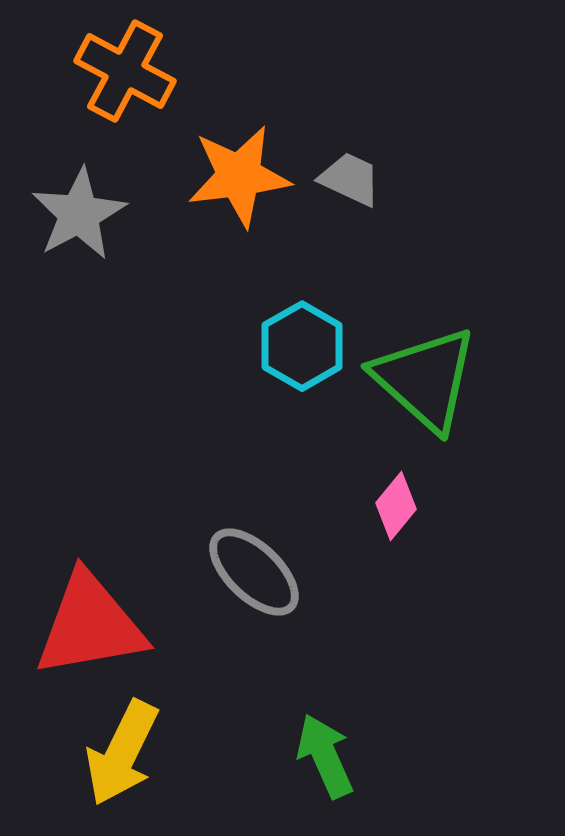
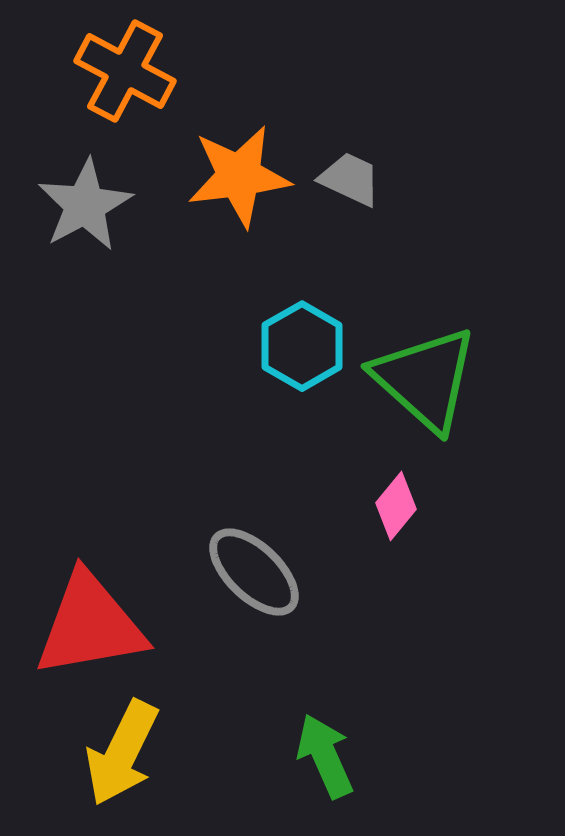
gray star: moved 6 px right, 9 px up
